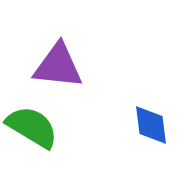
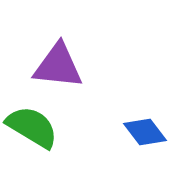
blue diamond: moved 6 px left, 7 px down; rotated 30 degrees counterclockwise
